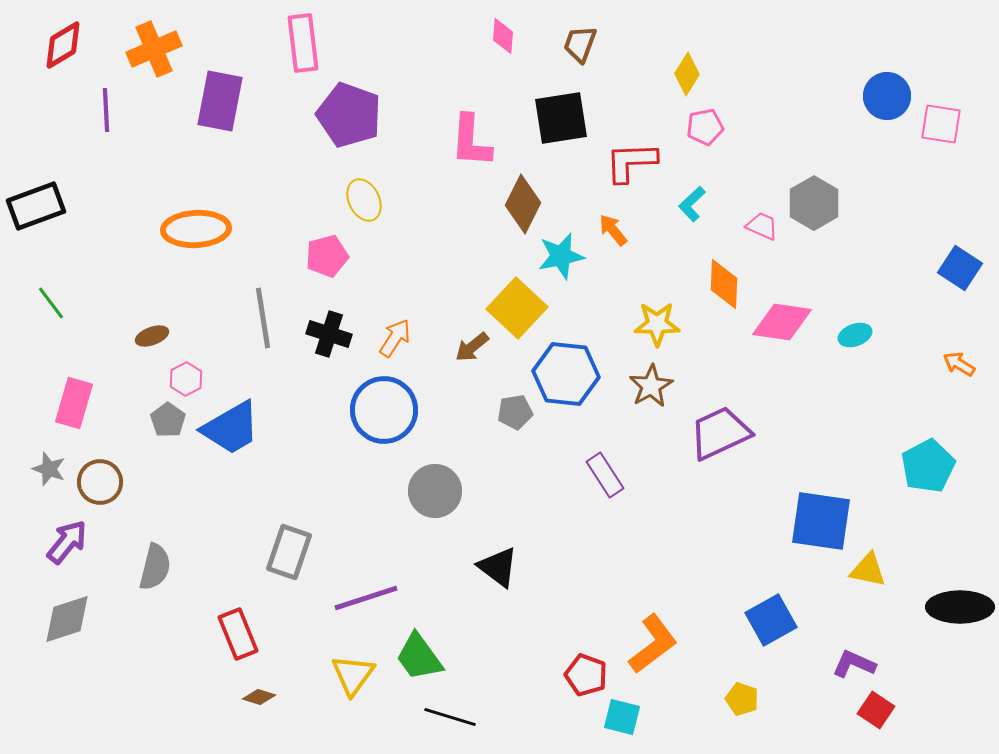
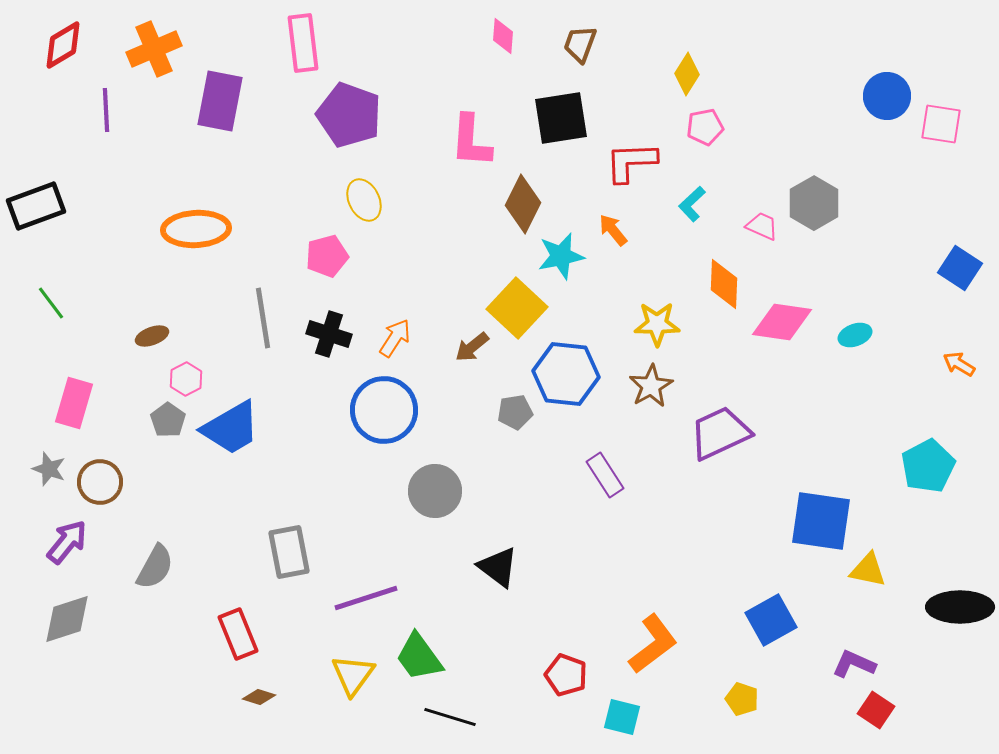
gray rectangle at (289, 552): rotated 30 degrees counterclockwise
gray semicircle at (155, 567): rotated 15 degrees clockwise
red pentagon at (586, 675): moved 20 px left
